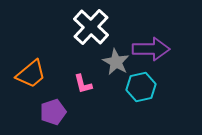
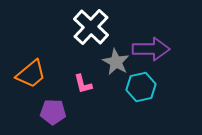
purple pentagon: rotated 20 degrees clockwise
